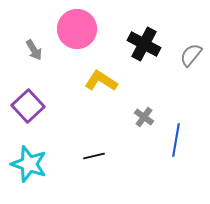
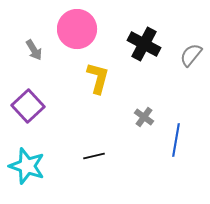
yellow L-shape: moved 3 px left, 3 px up; rotated 72 degrees clockwise
cyan star: moved 2 px left, 2 px down
